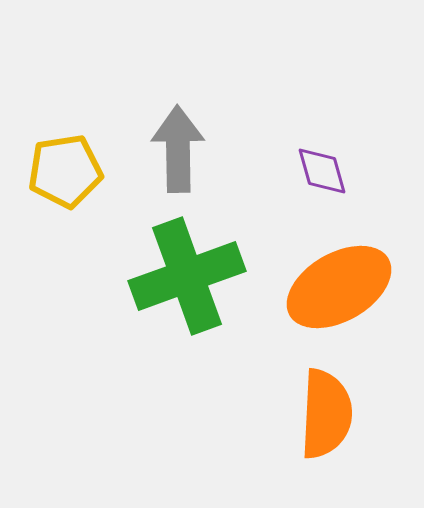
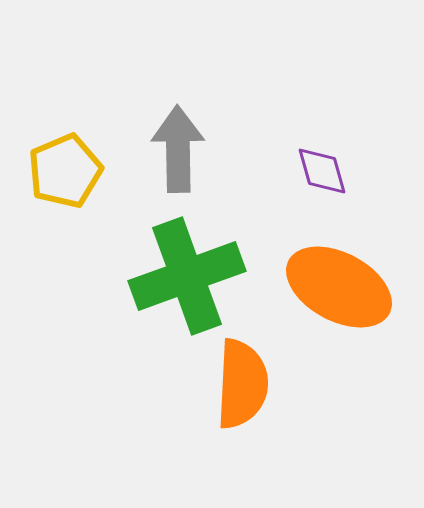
yellow pentagon: rotated 14 degrees counterclockwise
orange ellipse: rotated 58 degrees clockwise
orange semicircle: moved 84 px left, 30 px up
